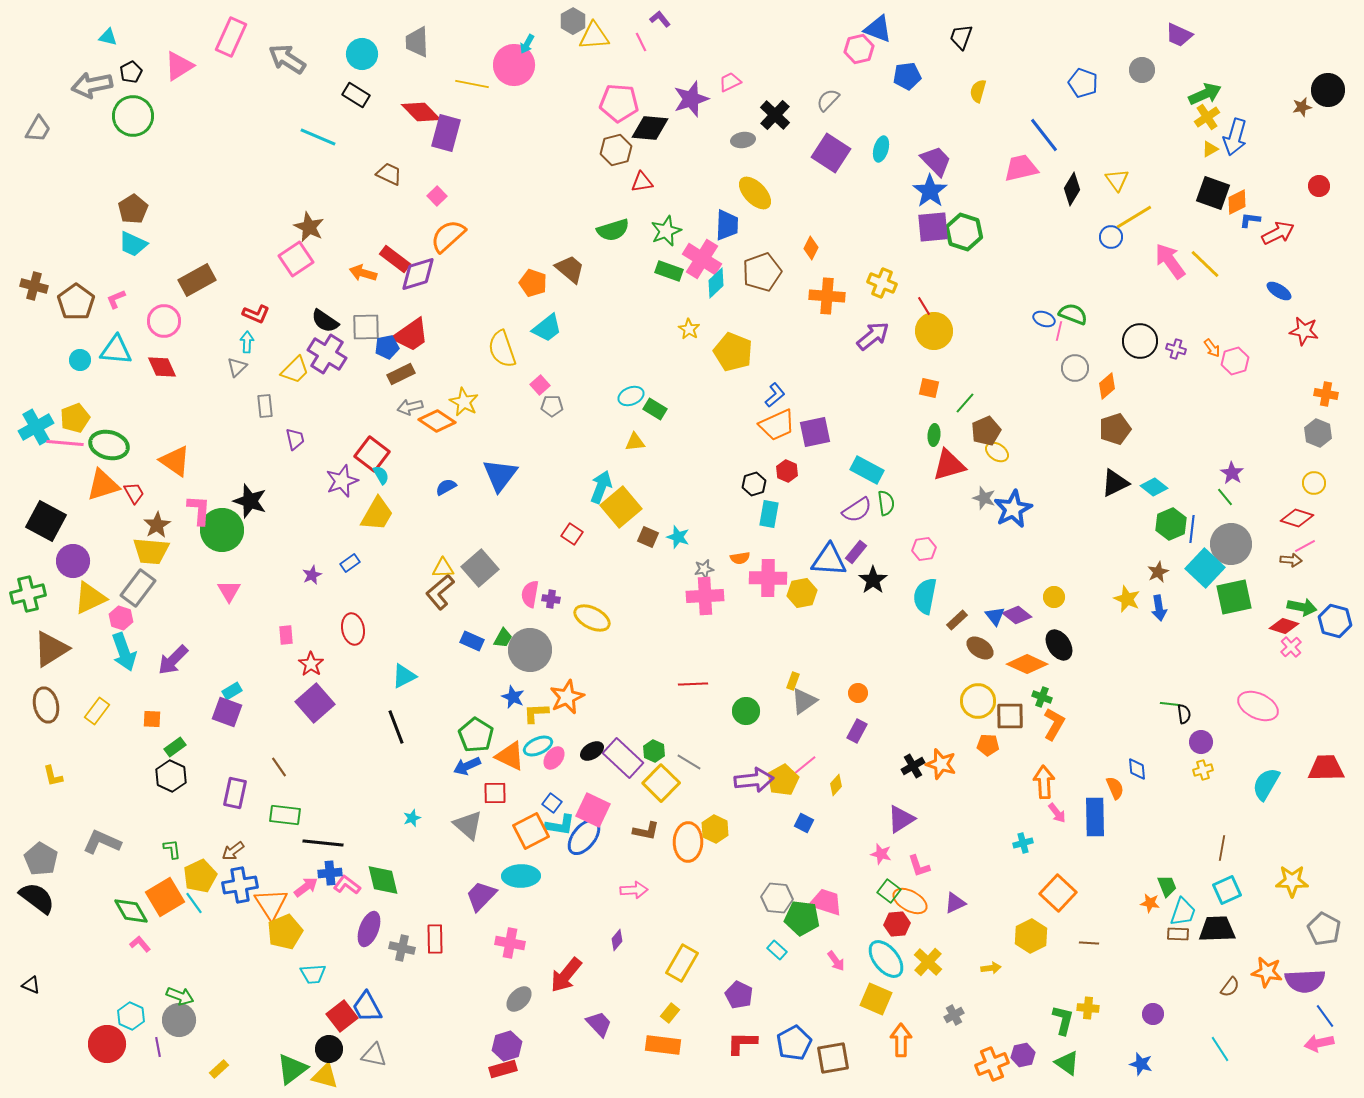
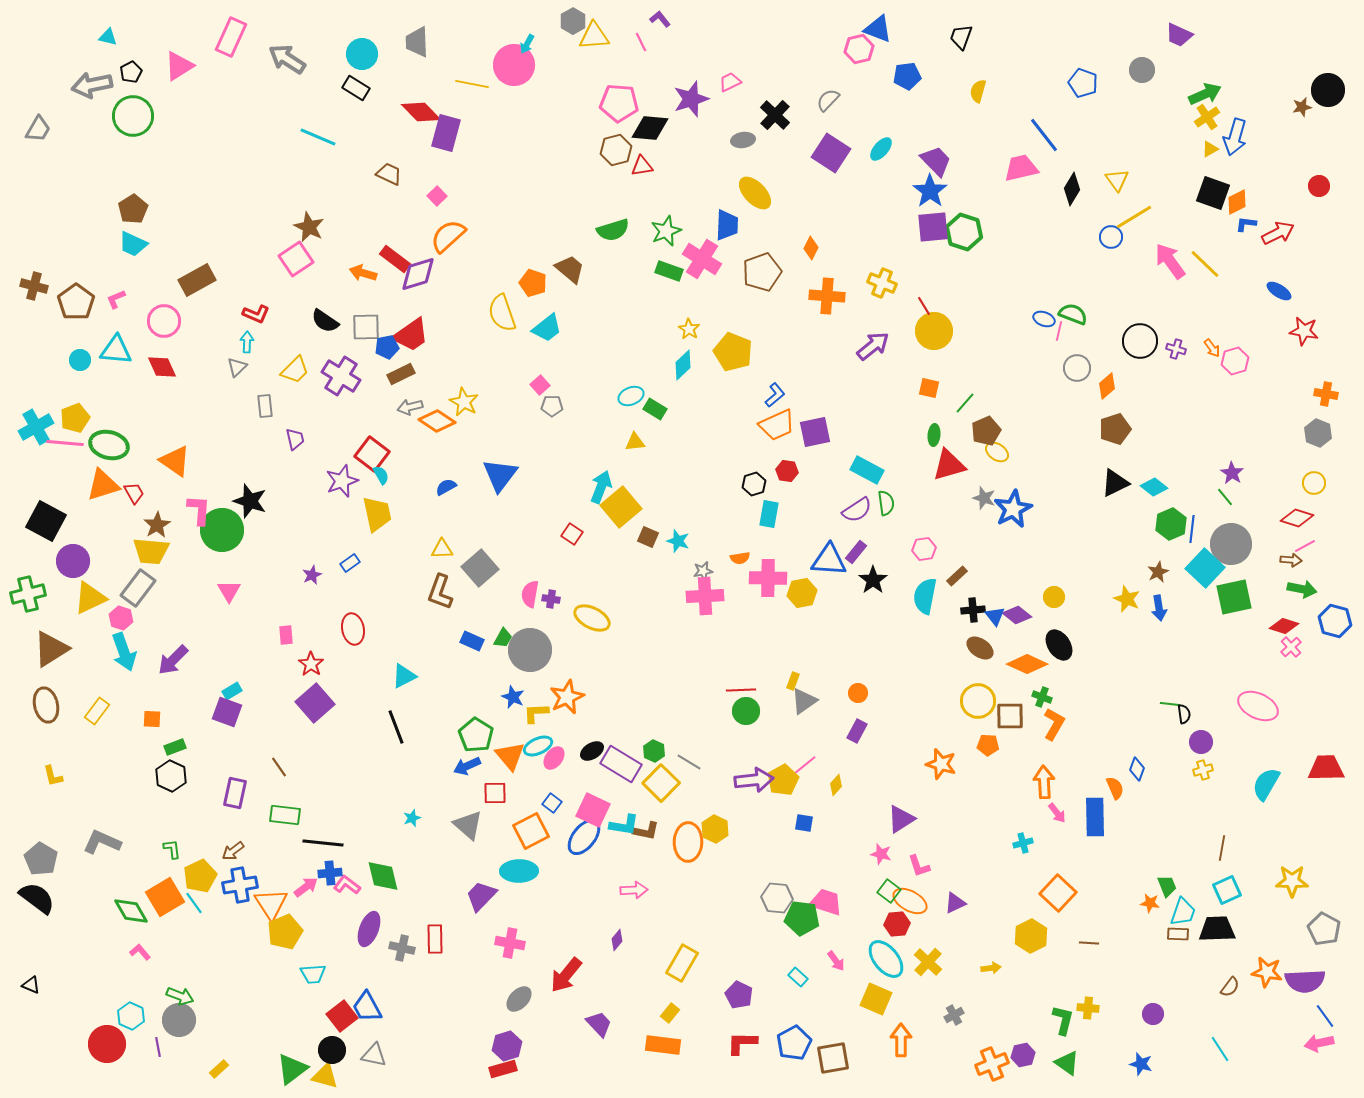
black rectangle at (356, 95): moved 7 px up
cyan ellipse at (881, 149): rotated 25 degrees clockwise
red triangle at (642, 182): moved 16 px up
blue L-shape at (1250, 220): moved 4 px left, 4 px down
cyan diamond at (716, 283): moved 33 px left, 82 px down
purple arrow at (873, 336): moved 10 px down
yellow semicircle at (502, 349): moved 36 px up
purple cross at (327, 354): moved 14 px right, 22 px down
gray circle at (1075, 368): moved 2 px right
red hexagon at (787, 471): rotated 15 degrees counterclockwise
yellow trapezoid at (377, 514): rotated 42 degrees counterclockwise
cyan star at (678, 537): moved 4 px down
yellow triangle at (443, 568): moved 1 px left, 19 px up
gray star at (704, 569): moved 1 px left, 2 px down
brown L-shape at (440, 592): rotated 30 degrees counterclockwise
green arrow at (1302, 607): moved 18 px up
brown rectangle at (957, 620): moved 44 px up
red line at (693, 684): moved 48 px right, 6 px down
green rectangle at (175, 747): rotated 15 degrees clockwise
orange triangle at (510, 756): rotated 24 degrees clockwise
purple rectangle at (623, 758): moved 2 px left, 6 px down; rotated 12 degrees counterclockwise
black cross at (913, 766): moved 60 px right, 156 px up; rotated 25 degrees clockwise
blue diamond at (1137, 769): rotated 25 degrees clockwise
blue square at (804, 823): rotated 18 degrees counterclockwise
cyan L-shape at (560, 825): moved 64 px right
cyan ellipse at (521, 876): moved 2 px left, 5 px up
green diamond at (383, 880): moved 4 px up
pink L-shape at (140, 944): moved 8 px down
cyan rectangle at (777, 950): moved 21 px right, 27 px down
black circle at (329, 1049): moved 3 px right, 1 px down
